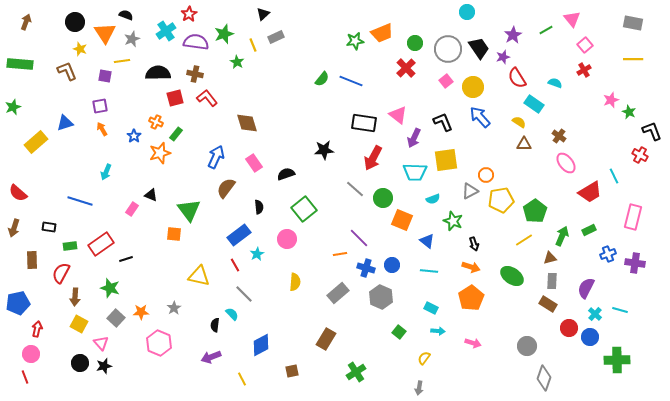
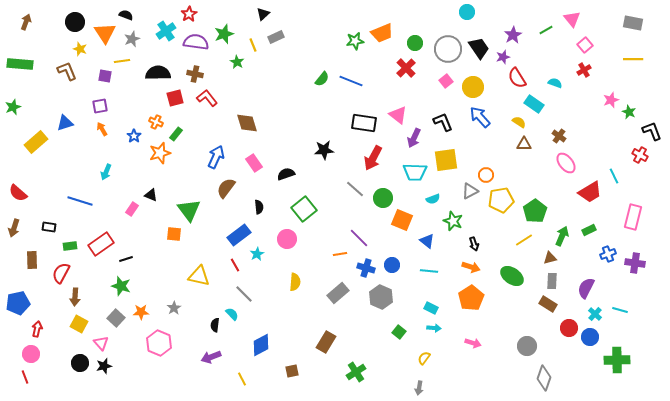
green star at (110, 288): moved 11 px right, 2 px up
cyan arrow at (438, 331): moved 4 px left, 3 px up
brown rectangle at (326, 339): moved 3 px down
